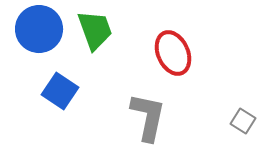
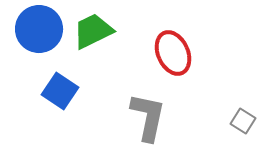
green trapezoid: moved 2 px left, 1 px down; rotated 96 degrees counterclockwise
